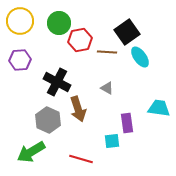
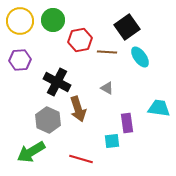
green circle: moved 6 px left, 3 px up
black square: moved 5 px up
